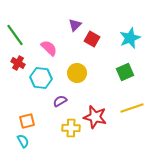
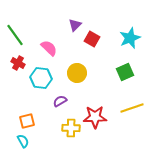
red star: rotated 15 degrees counterclockwise
